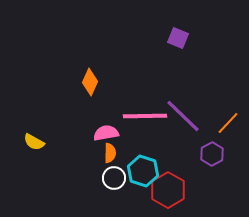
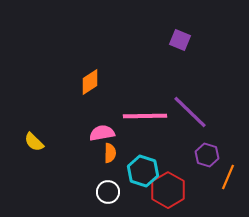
purple square: moved 2 px right, 2 px down
orange diamond: rotated 32 degrees clockwise
purple line: moved 7 px right, 4 px up
orange line: moved 54 px down; rotated 20 degrees counterclockwise
pink semicircle: moved 4 px left
yellow semicircle: rotated 15 degrees clockwise
purple hexagon: moved 5 px left, 1 px down; rotated 15 degrees counterclockwise
white circle: moved 6 px left, 14 px down
